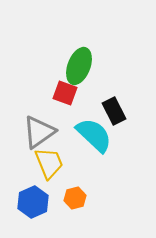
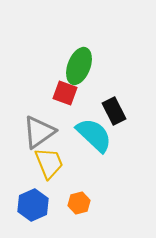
orange hexagon: moved 4 px right, 5 px down
blue hexagon: moved 3 px down
